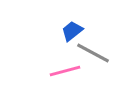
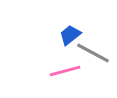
blue trapezoid: moved 2 px left, 4 px down
